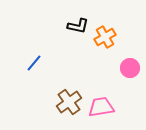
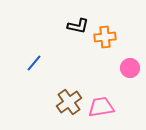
orange cross: rotated 25 degrees clockwise
